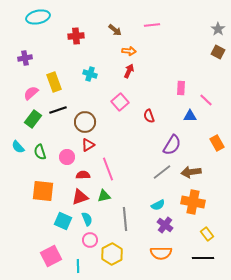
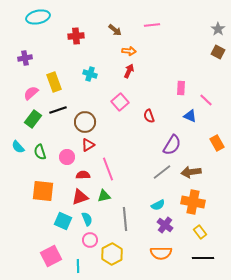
blue triangle at (190, 116): rotated 24 degrees clockwise
yellow rectangle at (207, 234): moved 7 px left, 2 px up
